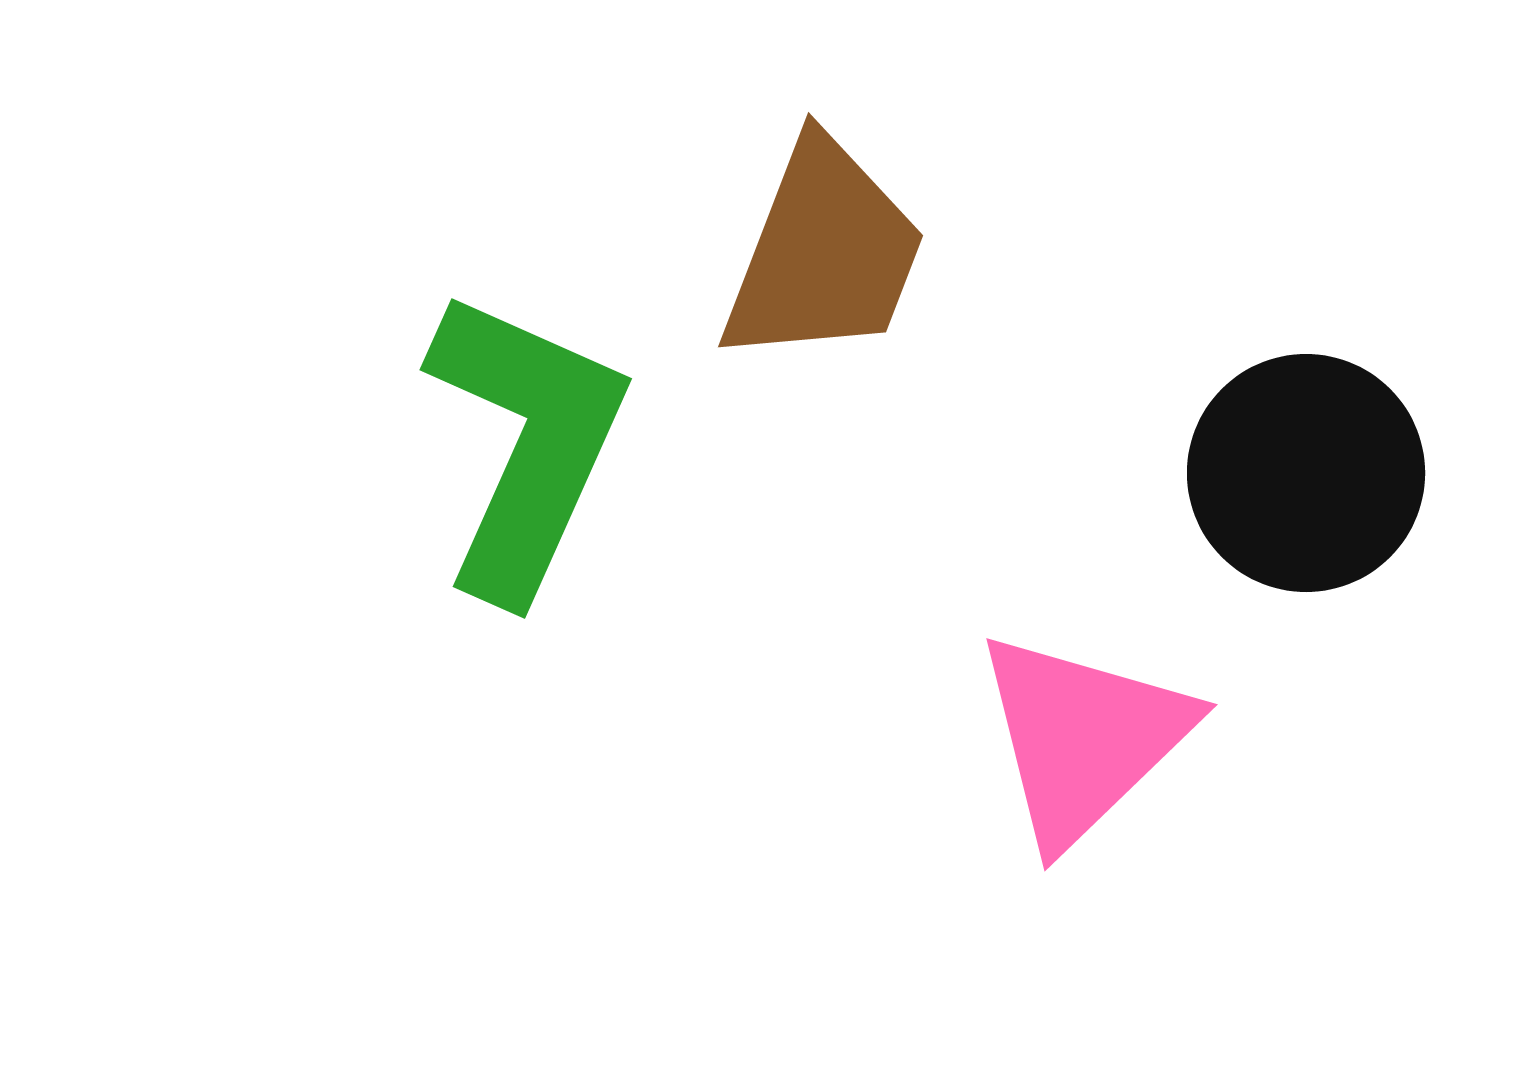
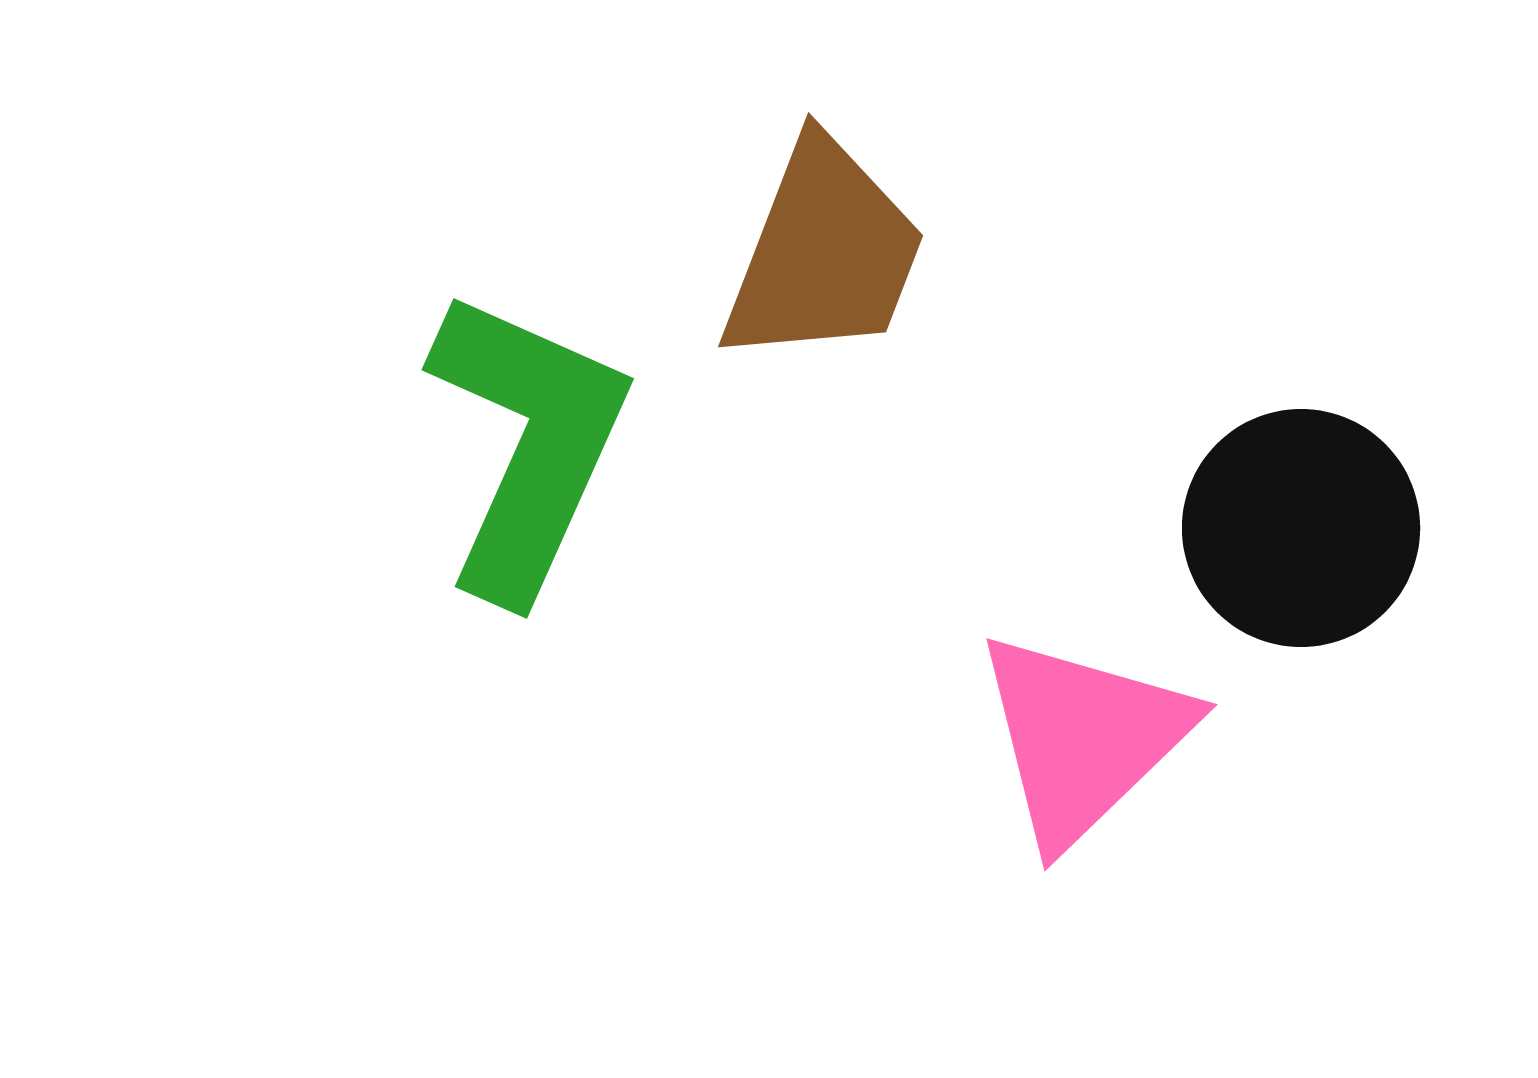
green L-shape: moved 2 px right
black circle: moved 5 px left, 55 px down
